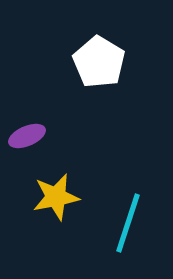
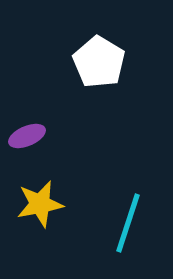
yellow star: moved 16 px left, 7 px down
